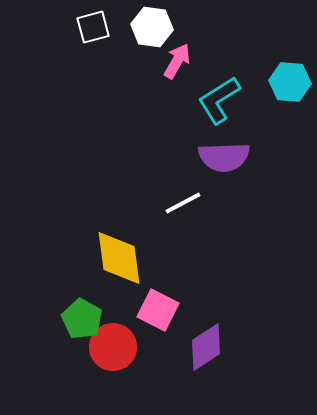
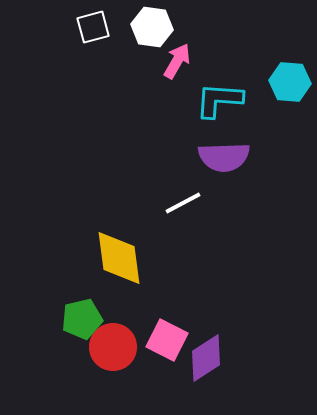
cyan L-shape: rotated 36 degrees clockwise
pink square: moved 9 px right, 30 px down
green pentagon: rotated 30 degrees clockwise
purple diamond: moved 11 px down
